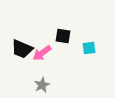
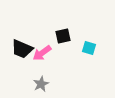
black square: rotated 21 degrees counterclockwise
cyan square: rotated 24 degrees clockwise
gray star: moved 1 px left, 1 px up
